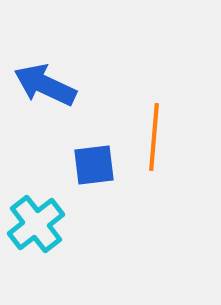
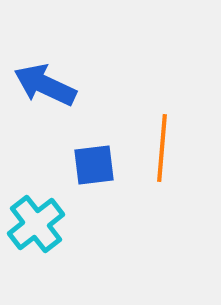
orange line: moved 8 px right, 11 px down
